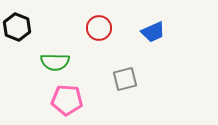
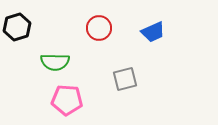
black hexagon: rotated 20 degrees clockwise
